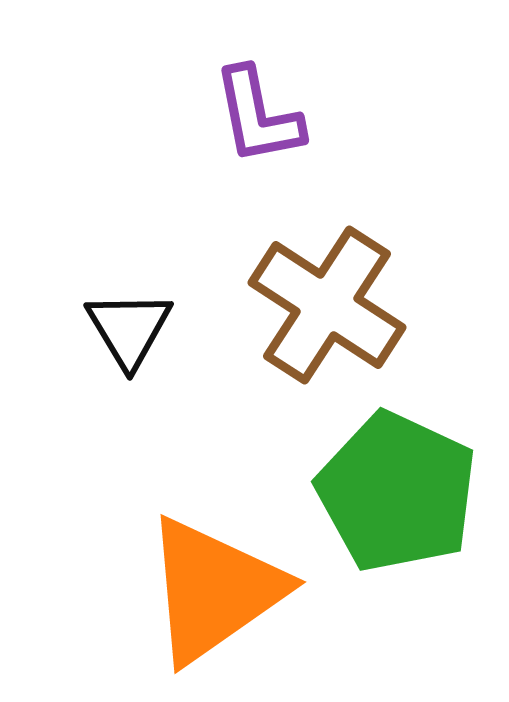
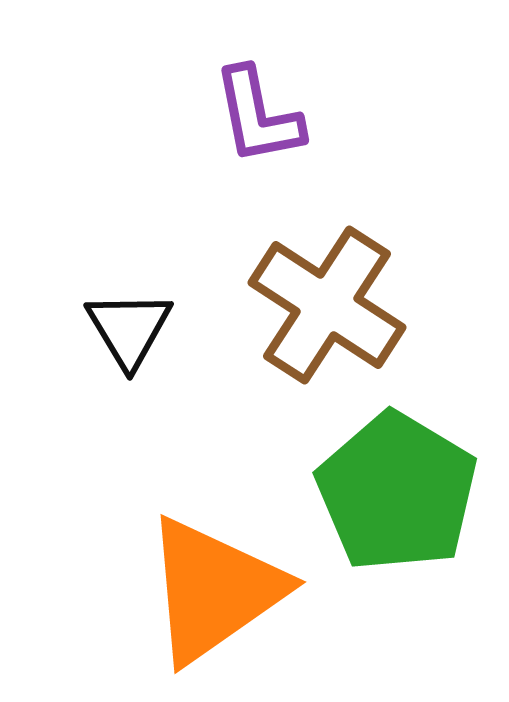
green pentagon: rotated 6 degrees clockwise
